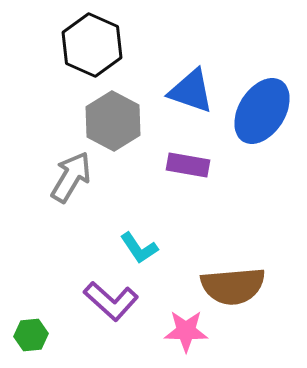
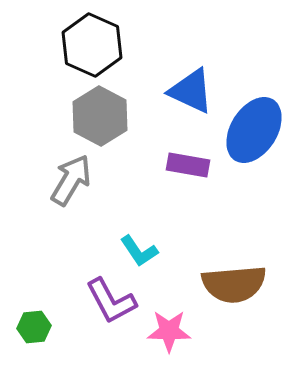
blue triangle: rotated 6 degrees clockwise
blue ellipse: moved 8 px left, 19 px down
gray hexagon: moved 13 px left, 5 px up
gray arrow: moved 3 px down
cyan L-shape: moved 3 px down
brown semicircle: moved 1 px right, 2 px up
purple L-shape: rotated 20 degrees clockwise
pink star: moved 17 px left
green hexagon: moved 3 px right, 8 px up
